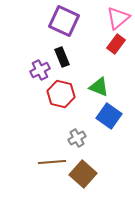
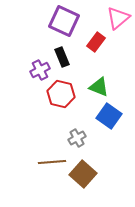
red rectangle: moved 20 px left, 2 px up
